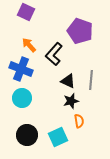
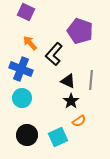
orange arrow: moved 1 px right, 2 px up
black star: rotated 21 degrees counterclockwise
orange semicircle: rotated 64 degrees clockwise
